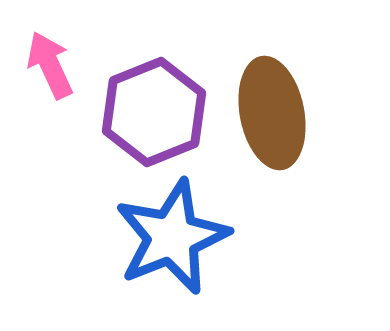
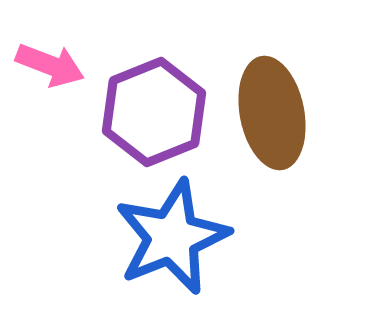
pink arrow: rotated 136 degrees clockwise
